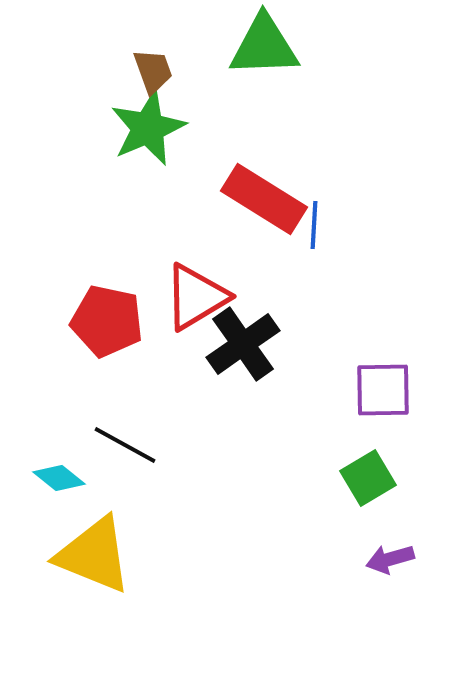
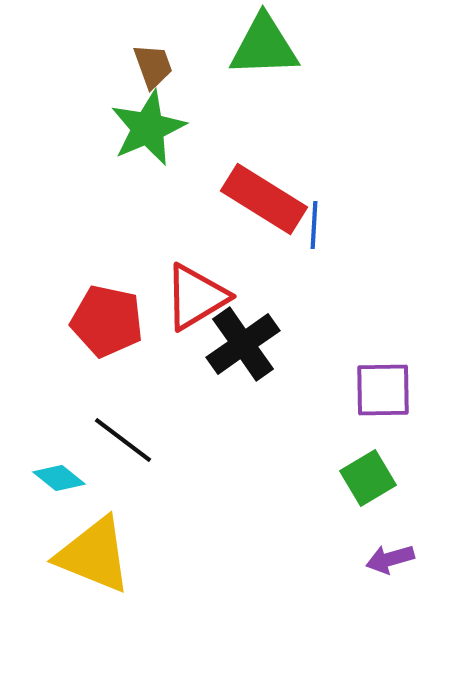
brown trapezoid: moved 5 px up
black line: moved 2 px left, 5 px up; rotated 8 degrees clockwise
